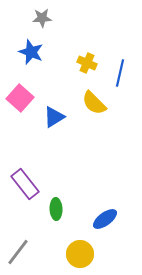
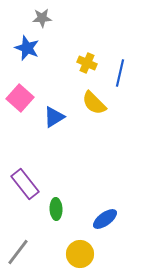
blue star: moved 4 px left, 4 px up
